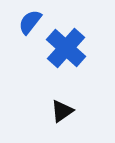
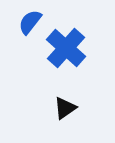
black triangle: moved 3 px right, 3 px up
